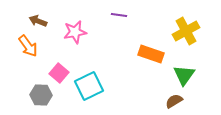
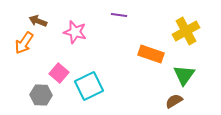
pink star: rotated 25 degrees clockwise
orange arrow: moved 4 px left, 3 px up; rotated 70 degrees clockwise
